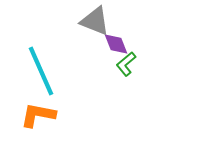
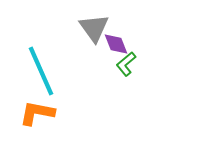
gray triangle: moved 1 px left, 7 px down; rotated 32 degrees clockwise
orange L-shape: moved 1 px left, 2 px up
